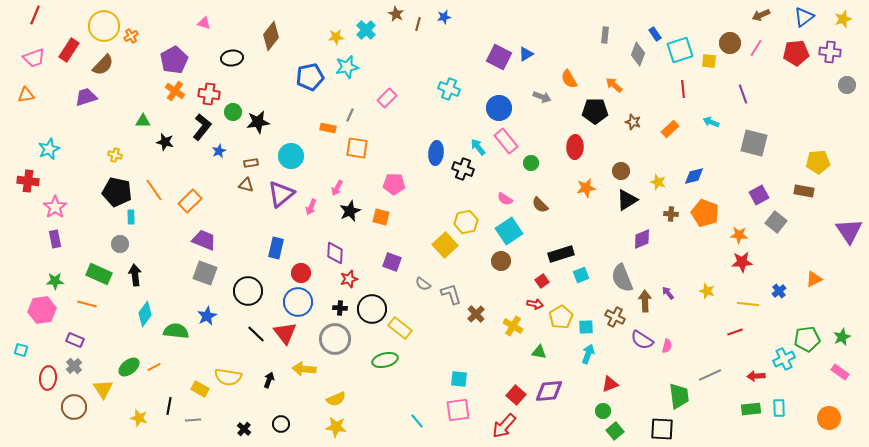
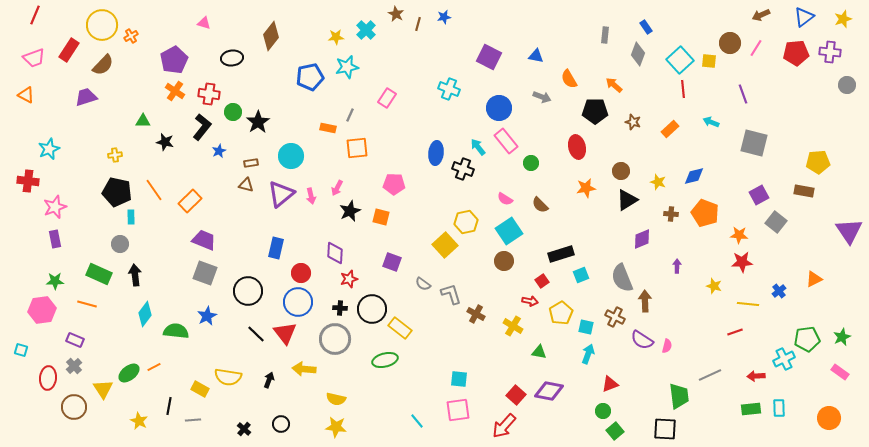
yellow circle at (104, 26): moved 2 px left, 1 px up
blue rectangle at (655, 34): moved 9 px left, 7 px up
cyan square at (680, 50): moved 10 px down; rotated 24 degrees counterclockwise
blue triangle at (526, 54): moved 10 px right, 2 px down; rotated 42 degrees clockwise
purple square at (499, 57): moved 10 px left
orange triangle at (26, 95): rotated 36 degrees clockwise
pink rectangle at (387, 98): rotated 12 degrees counterclockwise
black star at (258, 122): rotated 25 degrees counterclockwise
red ellipse at (575, 147): moved 2 px right; rotated 15 degrees counterclockwise
orange square at (357, 148): rotated 15 degrees counterclockwise
yellow cross at (115, 155): rotated 24 degrees counterclockwise
pink star at (55, 207): rotated 15 degrees clockwise
pink arrow at (311, 207): moved 11 px up; rotated 35 degrees counterclockwise
brown circle at (501, 261): moved 3 px right
yellow star at (707, 291): moved 7 px right, 5 px up
purple arrow at (668, 293): moved 9 px right, 27 px up; rotated 40 degrees clockwise
red arrow at (535, 304): moved 5 px left, 3 px up
brown cross at (476, 314): rotated 18 degrees counterclockwise
yellow pentagon at (561, 317): moved 4 px up
cyan square at (586, 327): rotated 14 degrees clockwise
green ellipse at (129, 367): moved 6 px down
purple diamond at (549, 391): rotated 16 degrees clockwise
yellow semicircle at (336, 399): rotated 36 degrees clockwise
yellow star at (139, 418): moved 3 px down; rotated 12 degrees clockwise
black square at (662, 429): moved 3 px right
